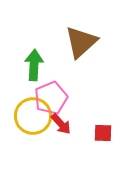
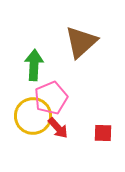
red arrow: moved 3 px left, 4 px down
